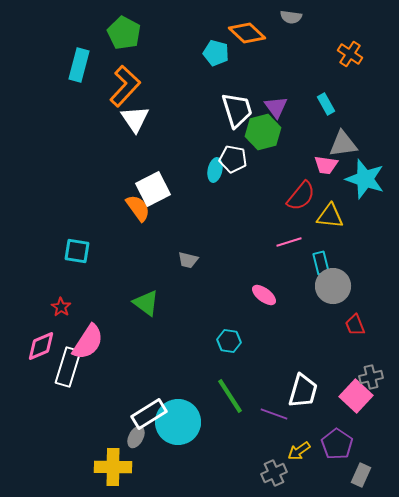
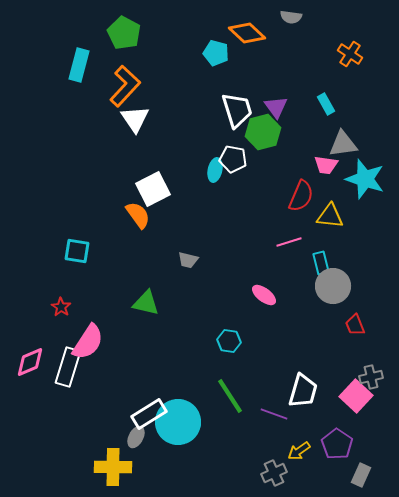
red semicircle at (301, 196): rotated 16 degrees counterclockwise
orange semicircle at (138, 208): moved 7 px down
green triangle at (146, 303): rotated 24 degrees counterclockwise
pink diamond at (41, 346): moved 11 px left, 16 px down
